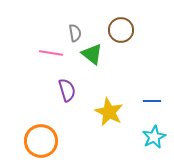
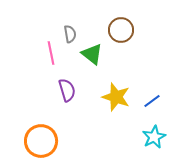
gray semicircle: moved 5 px left, 1 px down
pink line: rotated 70 degrees clockwise
blue line: rotated 36 degrees counterclockwise
yellow star: moved 7 px right, 15 px up; rotated 8 degrees counterclockwise
